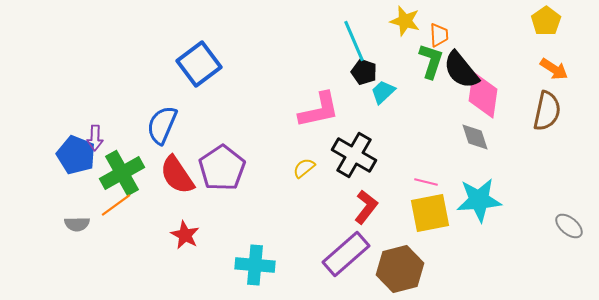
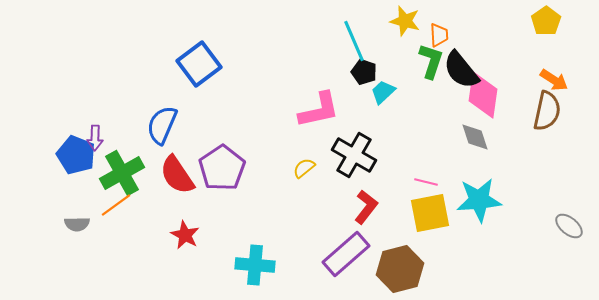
orange arrow: moved 11 px down
